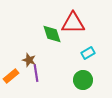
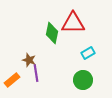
green diamond: moved 1 px up; rotated 30 degrees clockwise
orange rectangle: moved 1 px right, 4 px down
